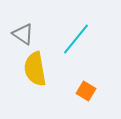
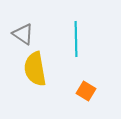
cyan line: rotated 40 degrees counterclockwise
